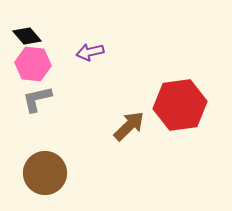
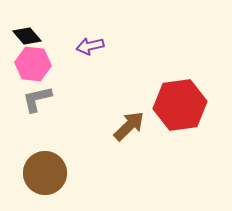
purple arrow: moved 6 px up
